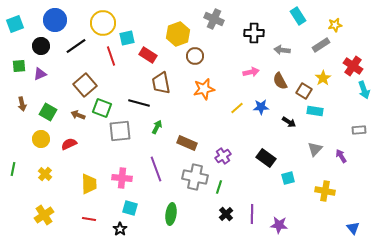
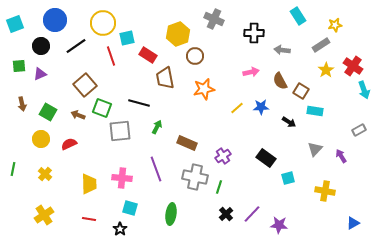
yellow star at (323, 78): moved 3 px right, 8 px up
brown trapezoid at (161, 83): moved 4 px right, 5 px up
brown square at (304, 91): moved 3 px left
gray rectangle at (359, 130): rotated 24 degrees counterclockwise
purple line at (252, 214): rotated 42 degrees clockwise
blue triangle at (353, 228): moved 5 px up; rotated 40 degrees clockwise
